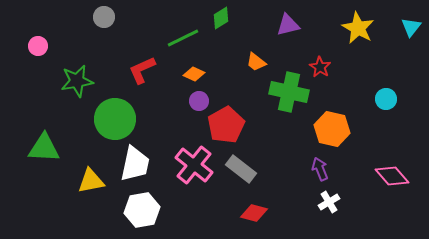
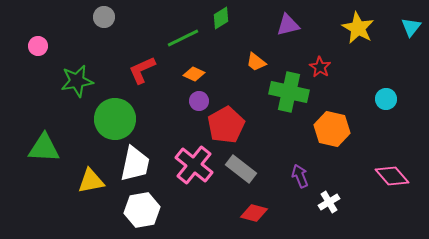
purple arrow: moved 20 px left, 7 px down
